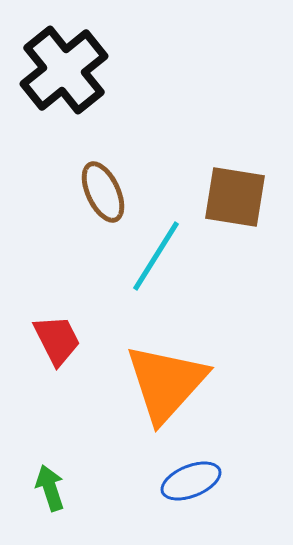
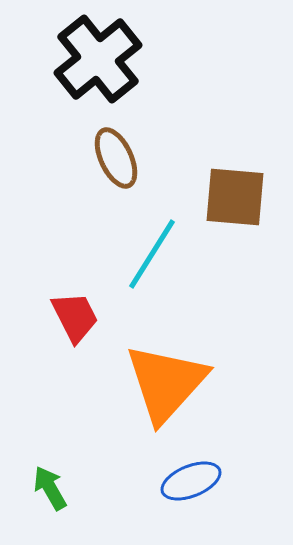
black cross: moved 34 px right, 11 px up
brown ellipse: moved 13 px right, 34 px up
brown square: rotated 4 degrees counterclockwise
cyan line: moved 4 px left, 2 px up
red trapezoid: moved 18 px right, 23 px up
green arrow: rotated 12 degrees counterclockwise
